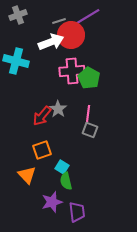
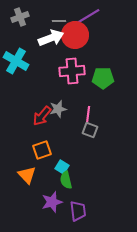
gray cross: moved 2 px right, 2 px down
gray line: rotated 16 degrees clockwise
red circle: moved 4 px right
white arrow: moved 4 px up
cyan cross: rotated 15 degrees clockwise
green pentagon: moved 14 px right; rotated 30 degrees counterclockwise
gray star: rotated 24 degrees clockwise
pink line: moved 1 px down
green semicircle: moved 1 px up
purple trapezoid: moved 1 px right, 1 px up
